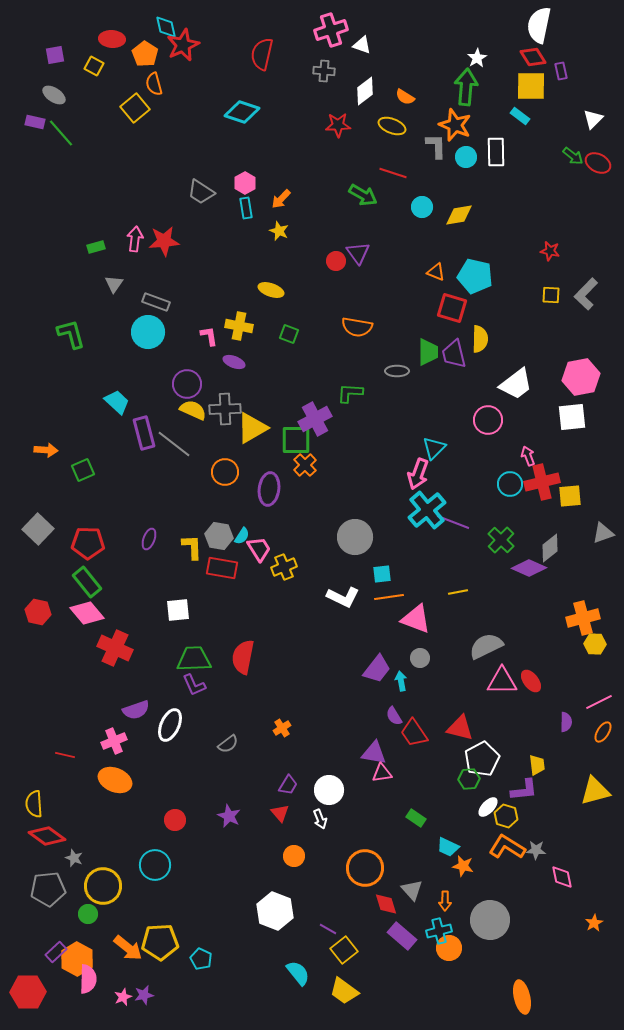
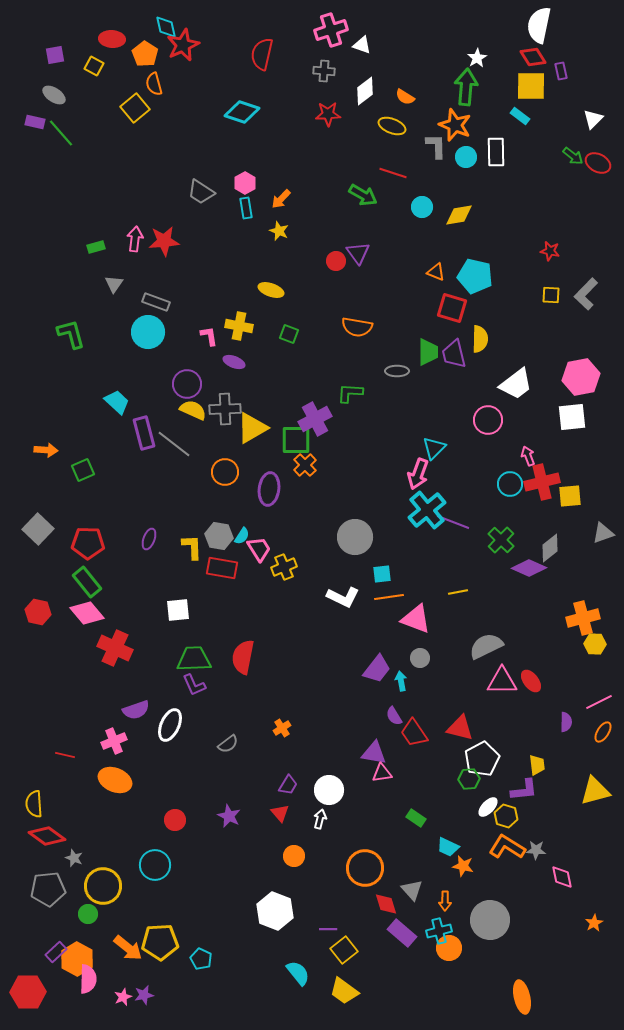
red star at (338, 125): moved 10 px left, 11 px up
white arrow at (320, 819): rotated 144 degrees counterclockwise
purple line at (328, 929): rotated 30 degrees counterclockwise
purple rectangle at (402, 936): moved 3 px up
